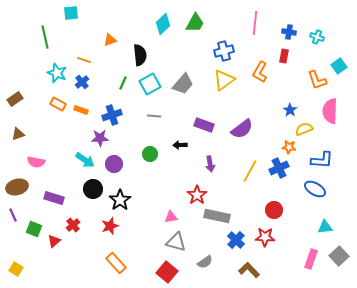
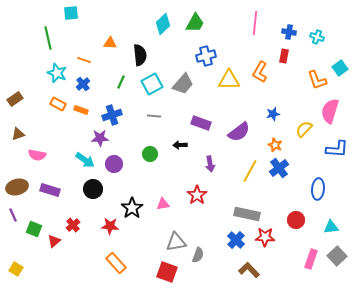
green line at (45, 37): moved 3 px right, 1 px down
orange triangle at (110, 40): moved 3 px down; rotated 24 degrees clockwise
blue cross at (224, 51): moved 18 px left, 5 px down
cyan square at (339, 66): moved 1 px right, 2 px down
yellow triangle at (224, 80): moved 5 px right; rotated 35 degrees clockwise
blue cross at (82, 82): moved 1 px right, 2 px down
green line at (123, 83): moved 2 px left, 1 px up
cyan square at (150, 84): moved 2 px right
blue star at (290, 110): moved 17 px left, 4 px down; rotated 24 degrees clockwise
pink semicircle at (330, 111): rotated 15 degrees clockwise
purple rectangle at (204, 125): moved 3 px left, 2 px up
purple semicircle at (242, 129): moved 3 px left, 3 px down
yellow semicircle at (304, 129): rotated 24 degrees counterclockwise
orange star at (289, 147): moved 14 px left, 2 px up; rotated 16 degrees clockwise
blue L-shape at (322, 160): moved 15 px right, 11 px up
pink semicircle at (36, 162): moved 1 px right, 7 px up
blue cross at (279, 168): rotated 12 degrees counterclockwise
blue ellipse at (315, 189): moved 3 px right; rotated 65 degrees clockwise
purple rectangle at (54, 198): moved 4 px left, 8 px up
black star at (120, 200): moved 12 px right, 8 px down
red circle at (274, 210): moved 22 px right, 10 px down
gray rectangle at (217, 216): moved 30 px right, 2 px up
pink triangle at (171, 217): moved 8 px left, 13 px up
red star at (110, 226): rotated 24 degrees clockwise
cyan triangle at (325, 227): moved 6 px right
gray triangle at (176, 242): rotated 25 degrees counterclockwise
gray square at (339, 256): moved 2 px left
gray semicircle at (205, 262): moved 7 px left, 7 px up; rotated 35 degrees counterclockwise
red square at (167, 272): rotated 20 degrees counterclockwise
